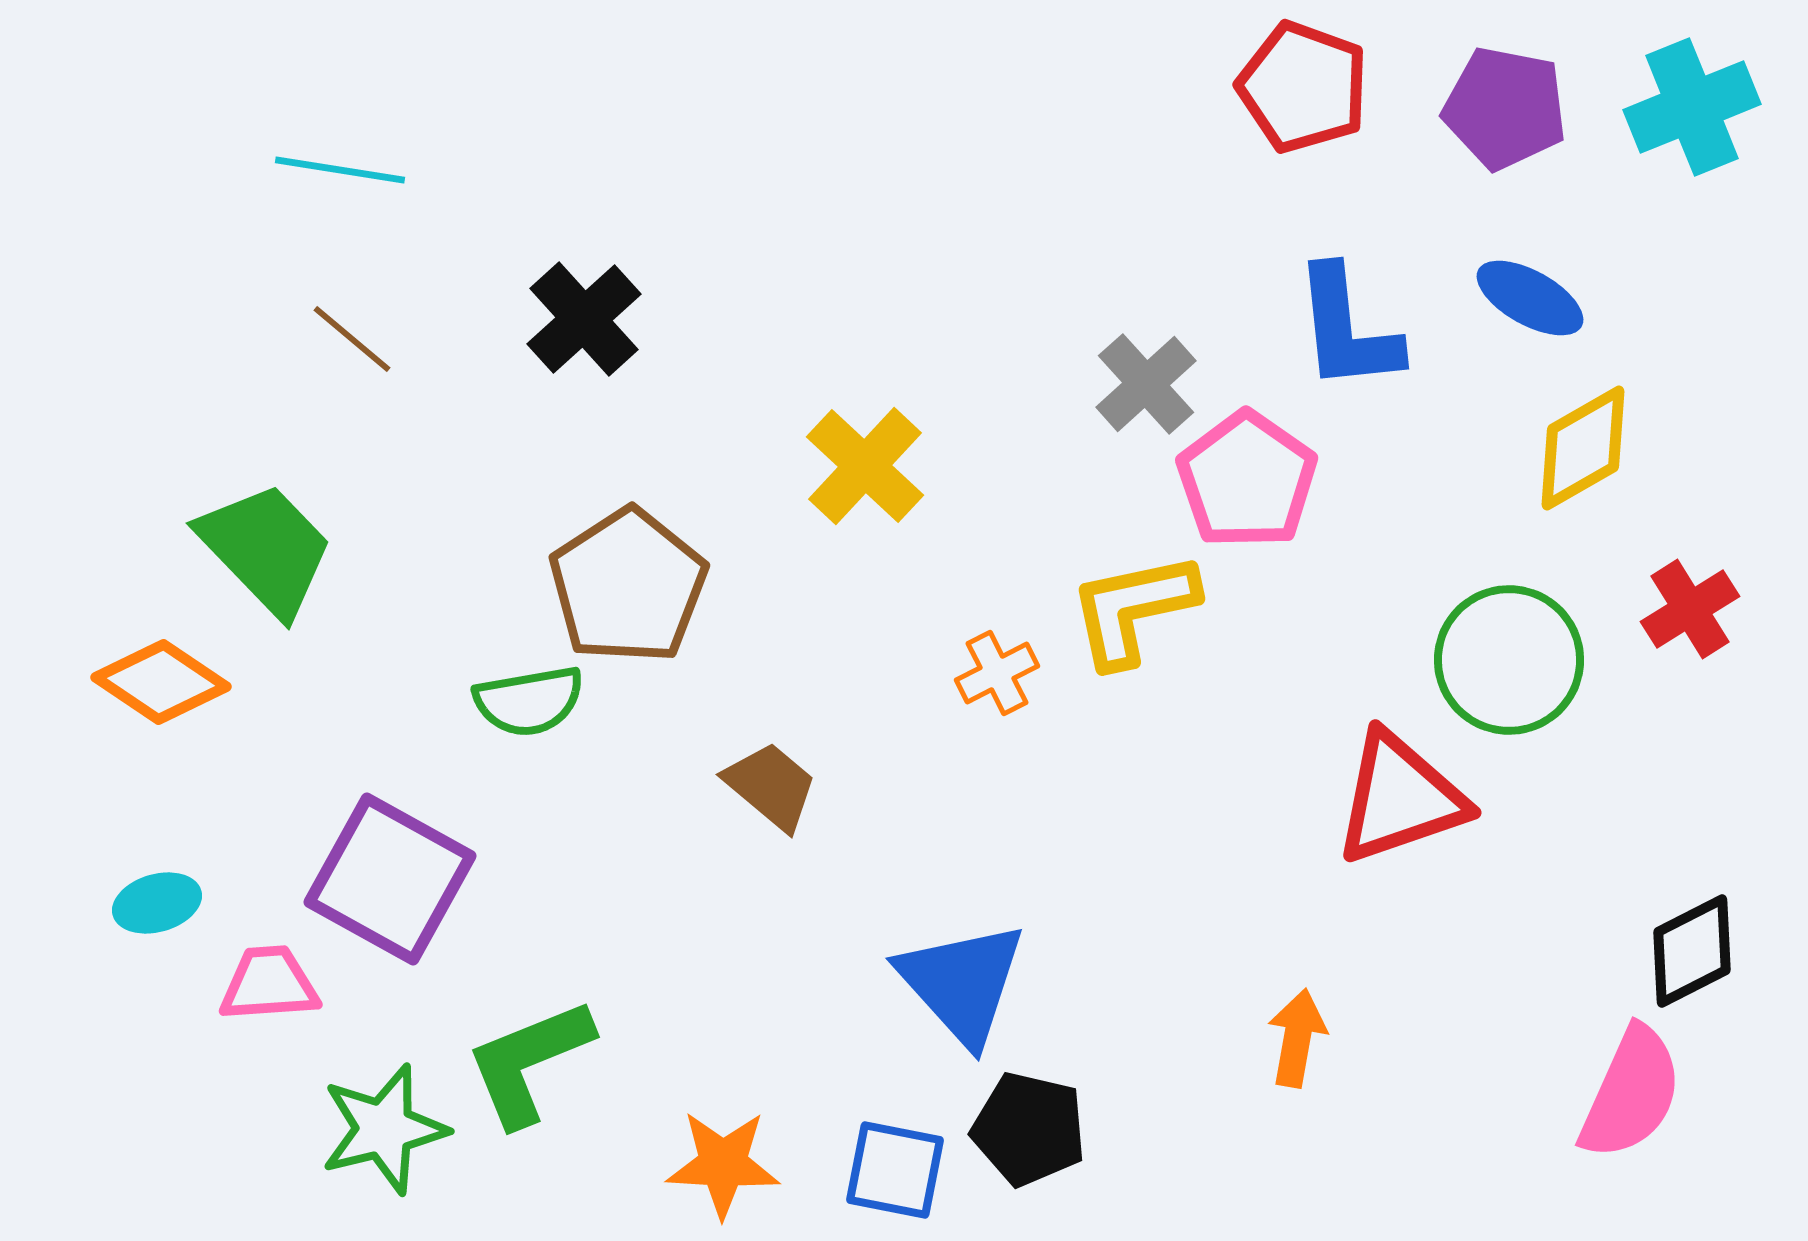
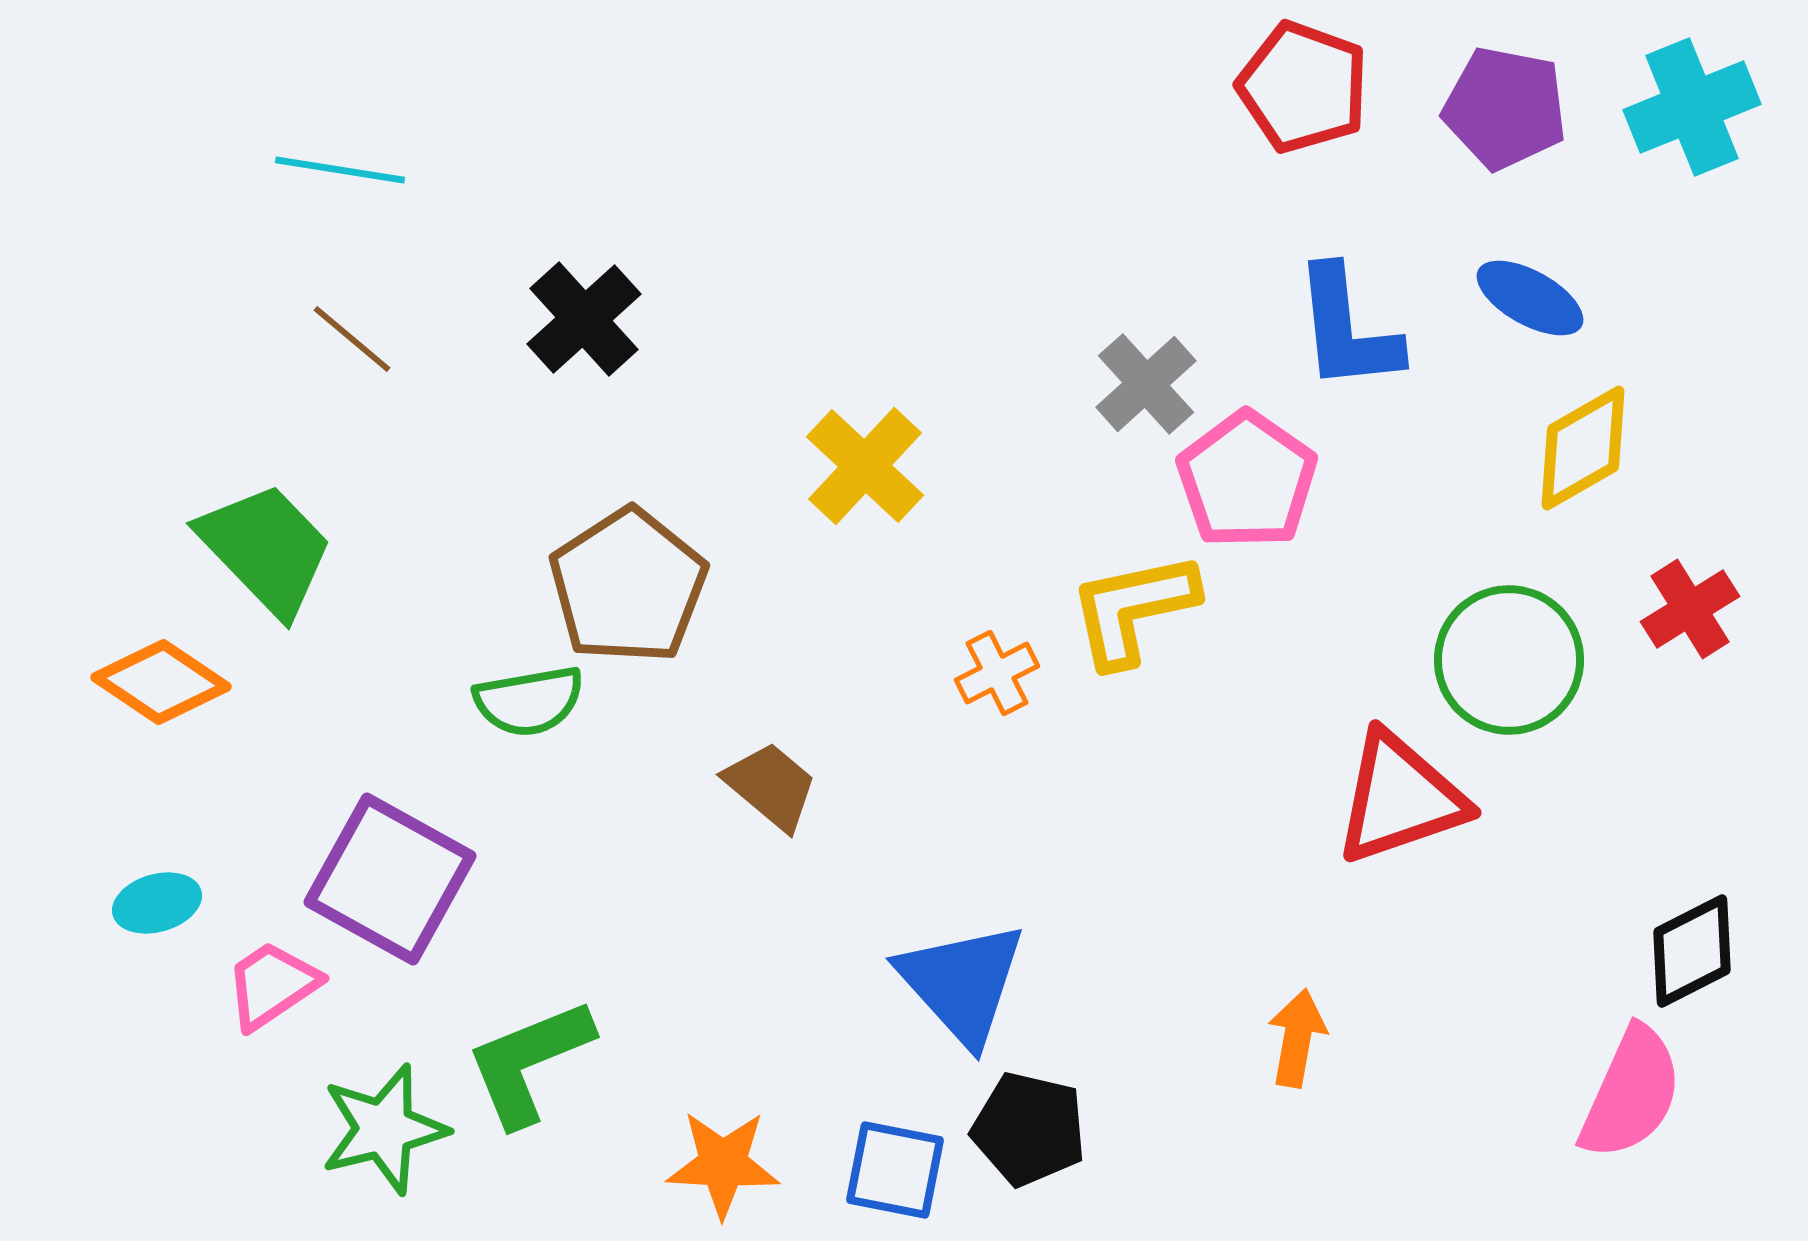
pink trapezoid: moved 3 px right, 1 px down; rotated 30 degrees counterclockwise
